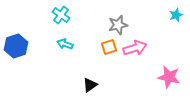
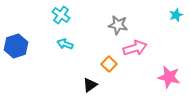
gray star: rotated 24 degrees clockwise
orange square: moved 17 px down; rotated 28 degrees counterclockwise
